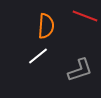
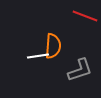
orange semicircle: moved 7 px right, 20 px down
white line: rotated 30 degrees clockwise
